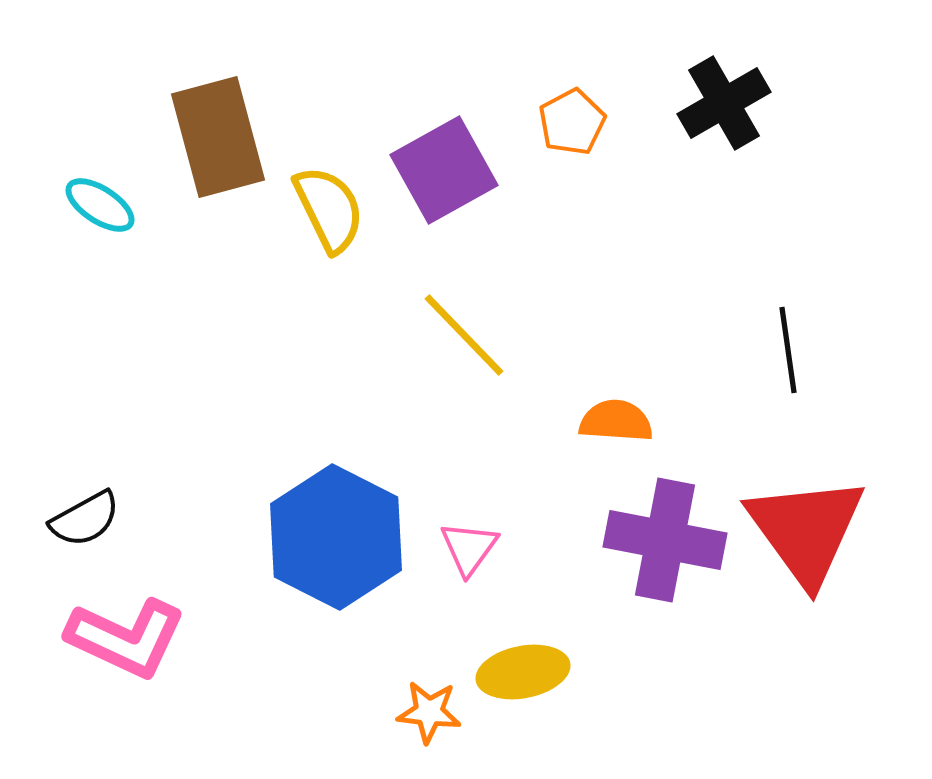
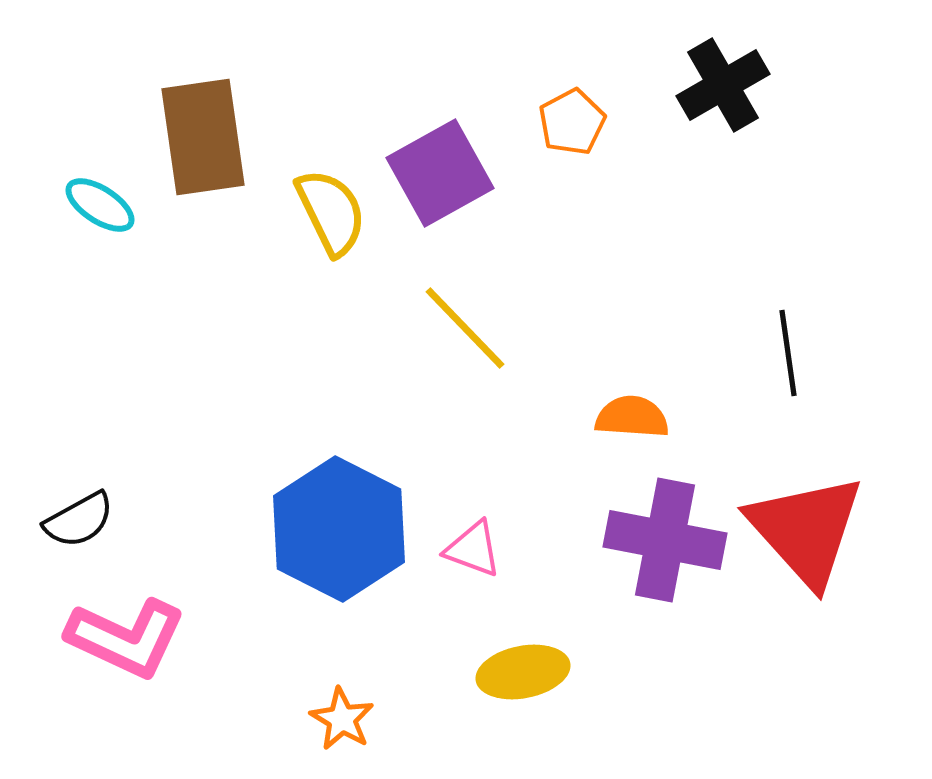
black cross: moved 1 px left, 18 px up
brown rectangle: moved 15 px left; rotated 7 degrees clockwise
purple square: moved 4 px left, 3 px down
yellow semicircle: moved 2 px right, 3 px down
yellow line: moved 1 px right, 7 px up
black line: moved 3 px down
orange semicircle: moved 16 px right, 4 px up
black semicircle: moved 6 px left, 1 px down
red triangle: rotated 6 degrees counterclockwise
blue hexagon: moved 3 px right, 8 px up
pink triangle: moved 4 px right, 1 px down; rotated 46 degrees counterclockwise
orange star: moved 87 px left, 7 px down; rotated 24 degrees clockwise
